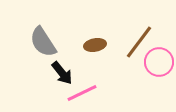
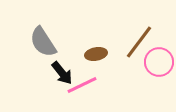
brown ellipse: moved 1 px right, 9 px down
pink line: moved 8 px up
